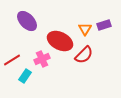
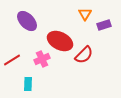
orange triangle: moved 15 px up
cyan rectangle: moved 3 px right, 8 px down; rotated 32 degrees counterclockwise
